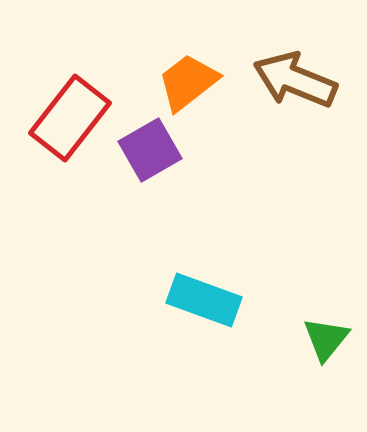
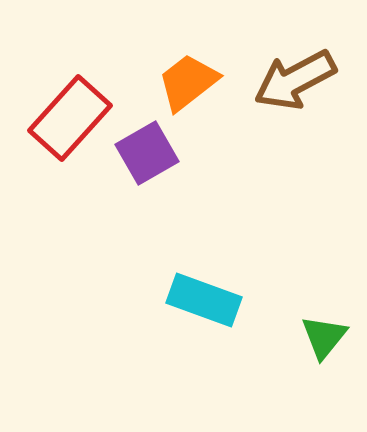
brown arrow: rotated 50 degrees counterclockwise
red rectangle: rotated 4 degrees clockwise
purple square: moved 3 px left, 3 px down
green triangle: moved 2 px left, 2 px up
